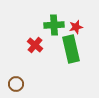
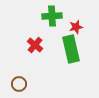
green cross: moved 2 px left, 9 px up
brown circle: moved 3 px right
